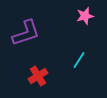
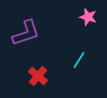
pink star: moved 3 px right, 1 px down; rotated 30 degrees clockwise
red cross: rotated 18 degrees counterclockwise
